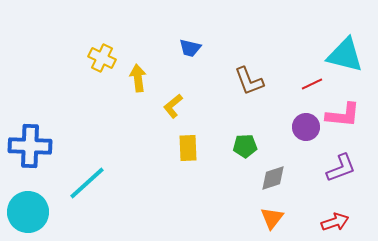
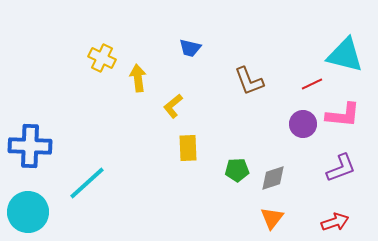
purple circle: moved 3 px left, 3 px up
green pentagon: moved 8 px left, 24 px down
